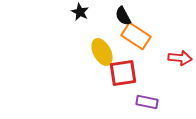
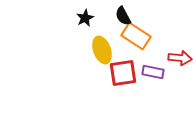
black star: moved 5 px right, 6 px down; rotated 18 degrees clockwise
yellow ellipse: moved 2 px up; rotated 8 degrees clockwise
purple rectangle: moved 6 px right, 30 px up
